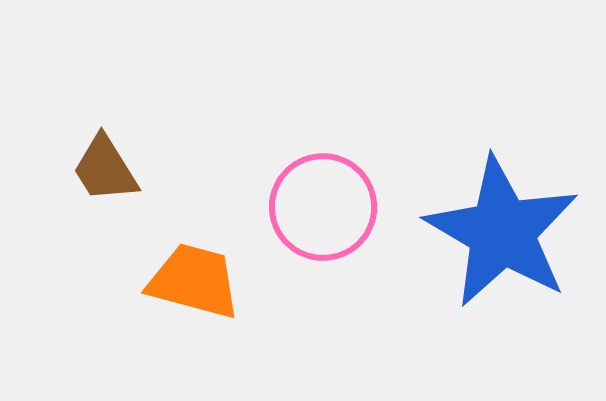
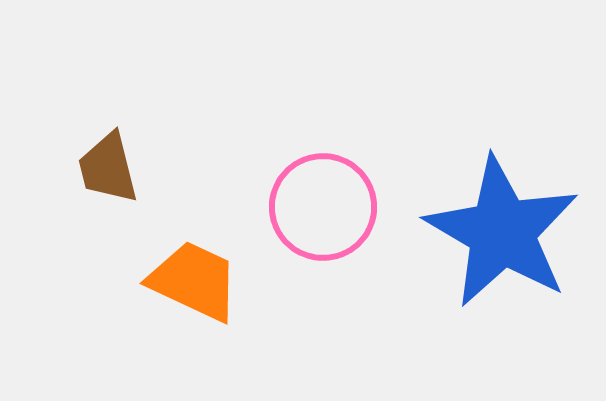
brown trapezoid: moved 3 px right, 1 px up; rotated 18 degrees clockwise
orange trapezoid: rotated 10 degrees clockwise
